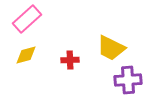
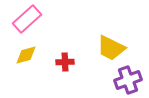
red cross: moved 5 px left, 2 px down
purple cross: rotated 16 degrees counterclockwise
